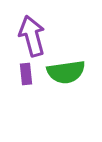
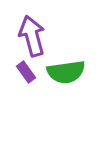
purple rectangle: moved 2 px up; rotated 30 degrees counterclockwise
